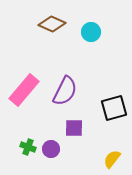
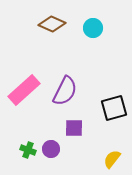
cyan circle: moved 2 px right, 4 px up
pink rectangle: rotated 8 degrees clockwise
green cross: moved 3 px down
